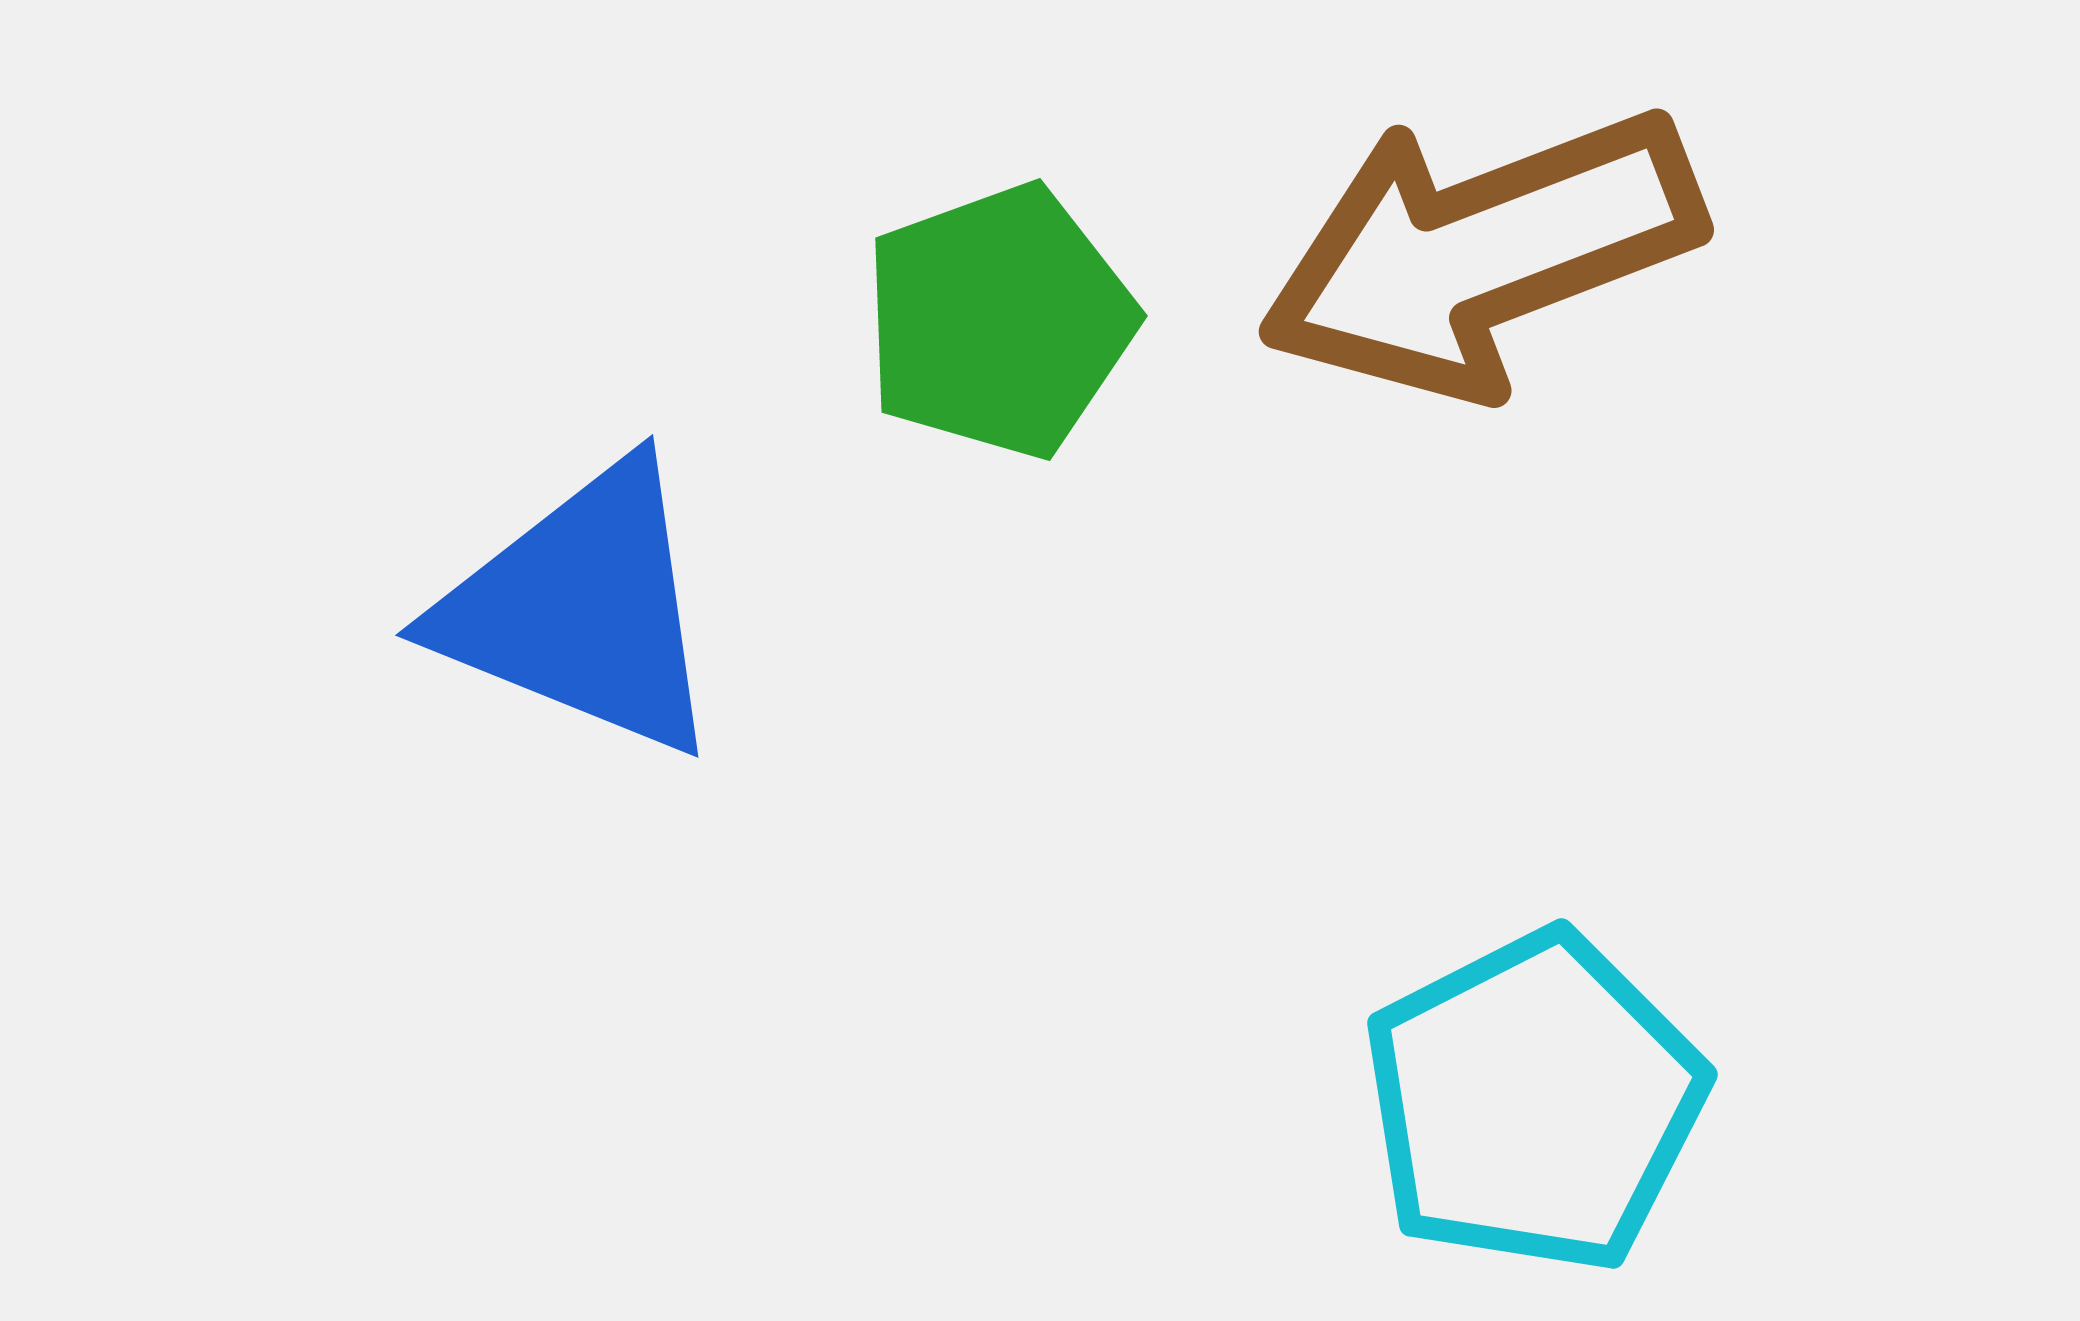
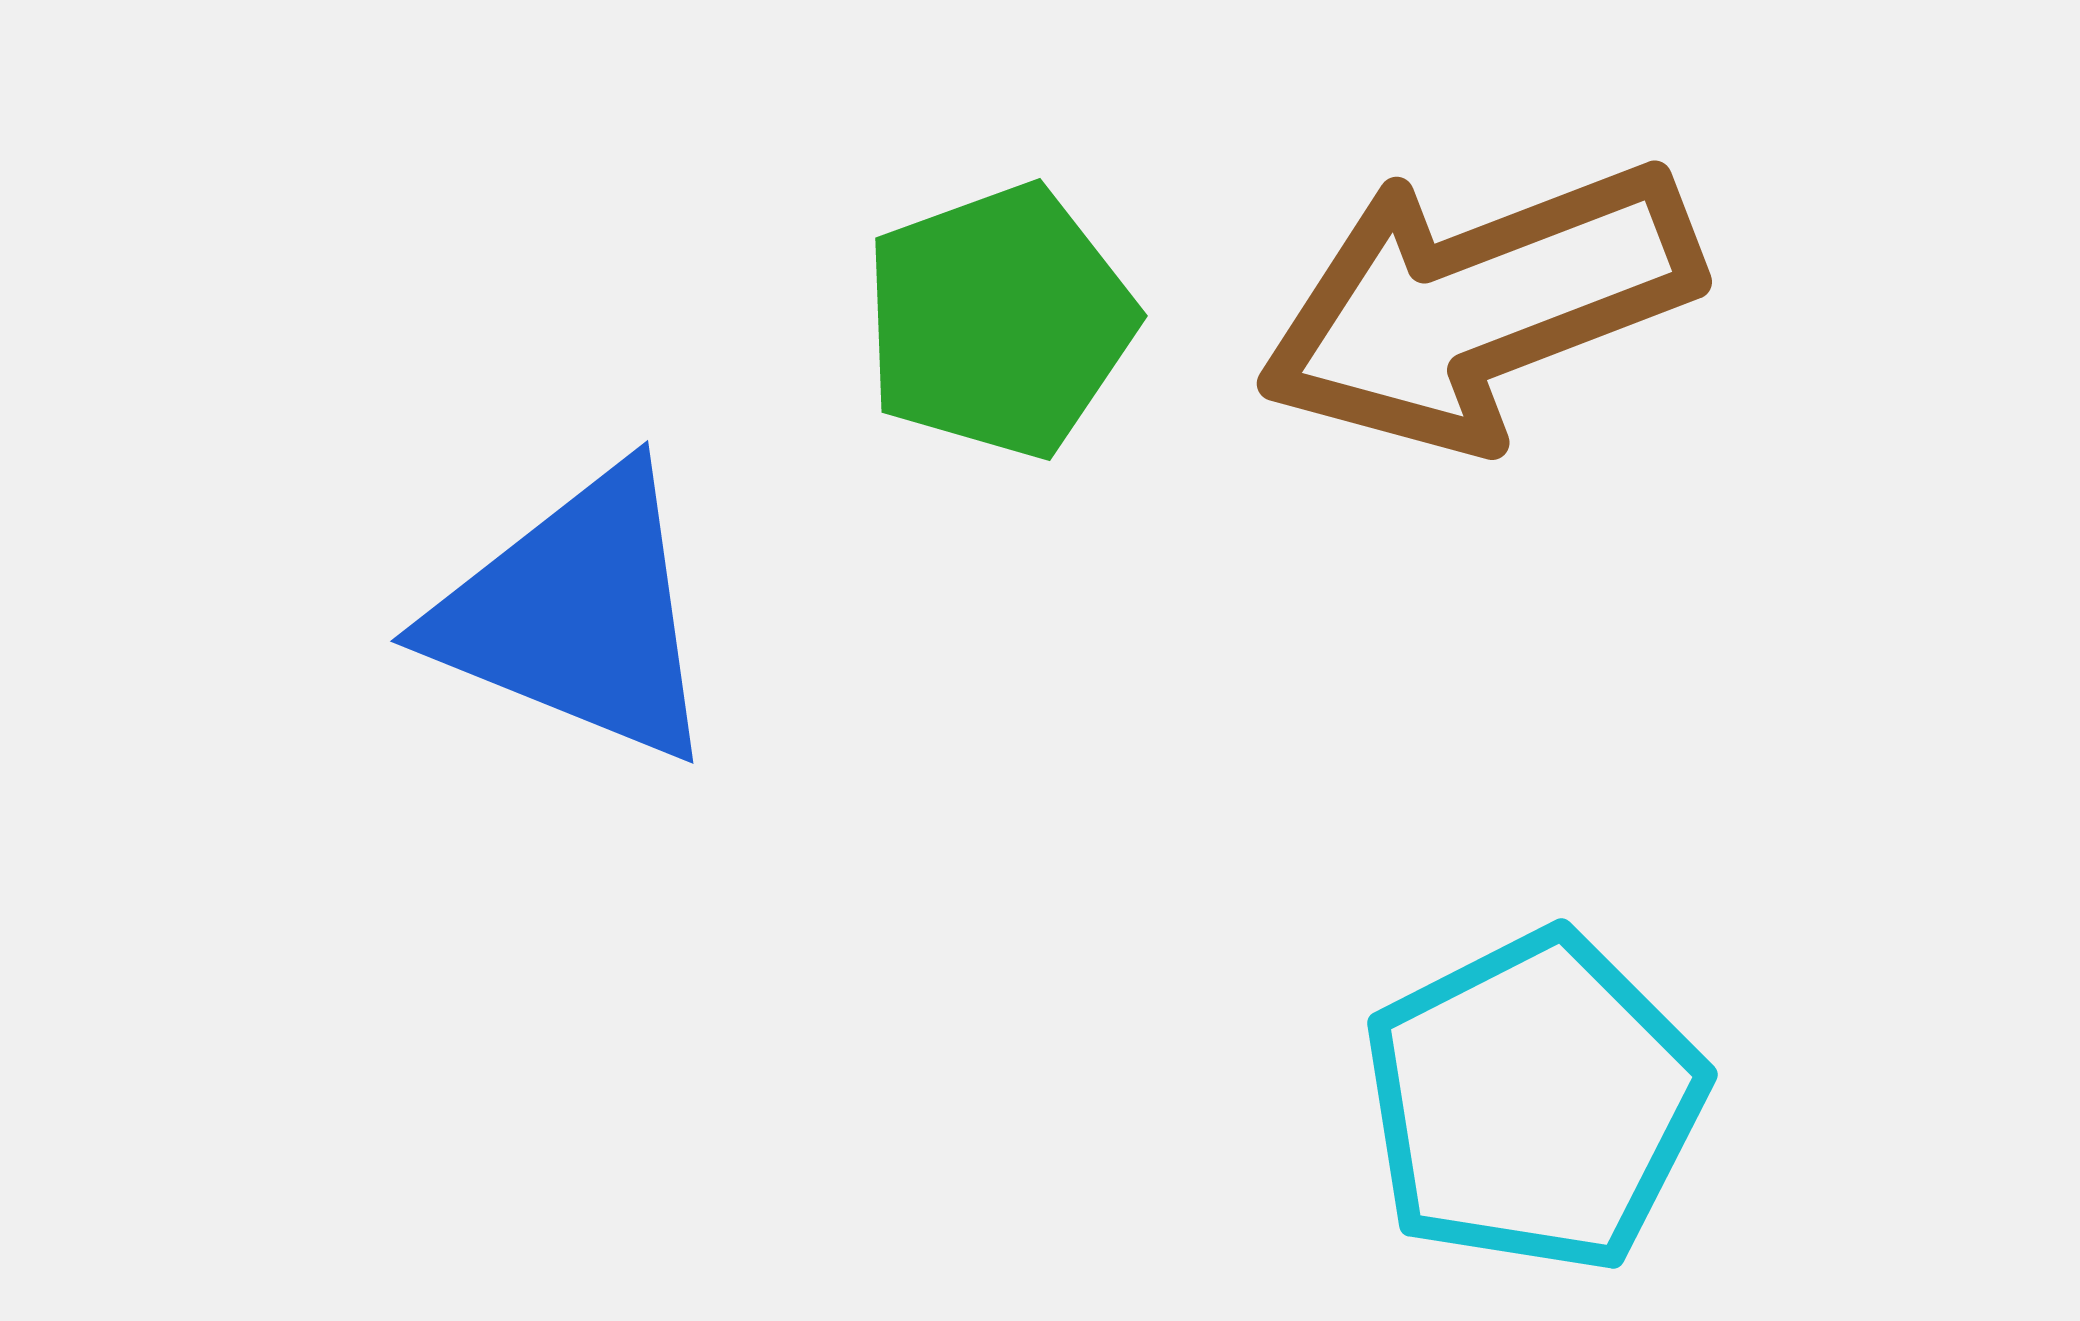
brown arrow: moved 2 px left, 52 px down
blue triangle: moved 5 px left, 6 px down
